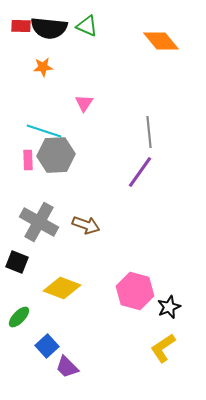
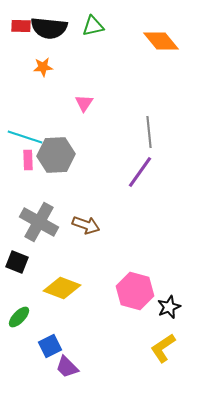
green triangle: moved 6 px right; rotated 35 degrees counterclockwise
cyan line: moved 19 px left, 6 px down
blue square: moved 3 px right; rotated 15 degrees clockwise
